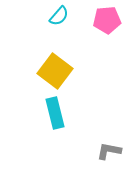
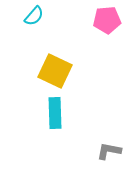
cyan semicircle: moved 25 px left
yellow square: rotated 12 degrees counterclockwise
cyan rectangle: rotated 12 degrees clockwise
